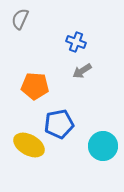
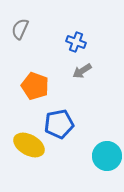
gray semicircle: moved 10 px down
orange pentagon: rotated 16 degrees clockwise
cyan circle: moved 4 px right, 10 px down
